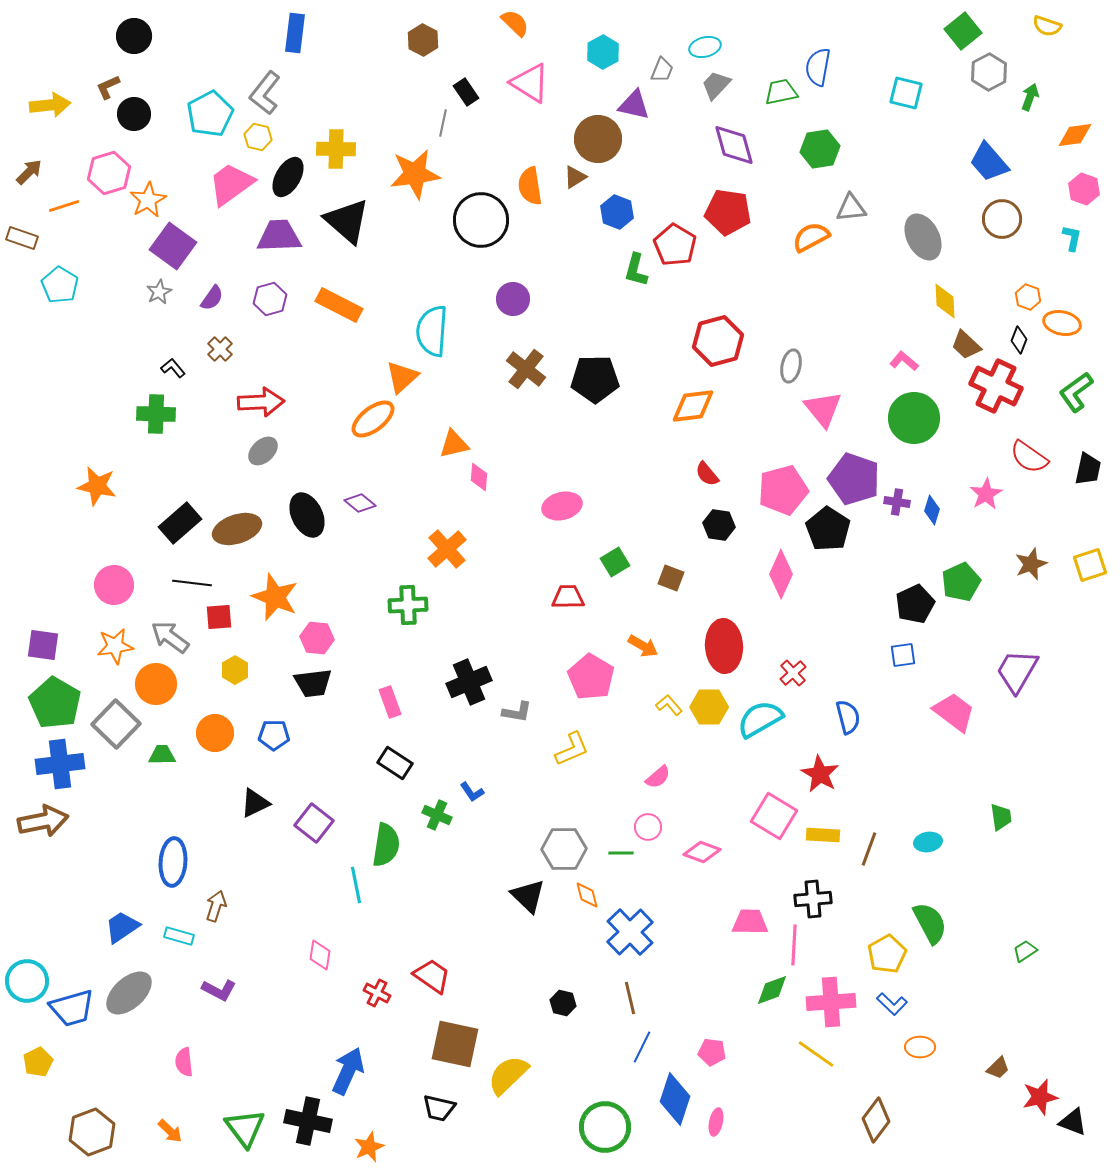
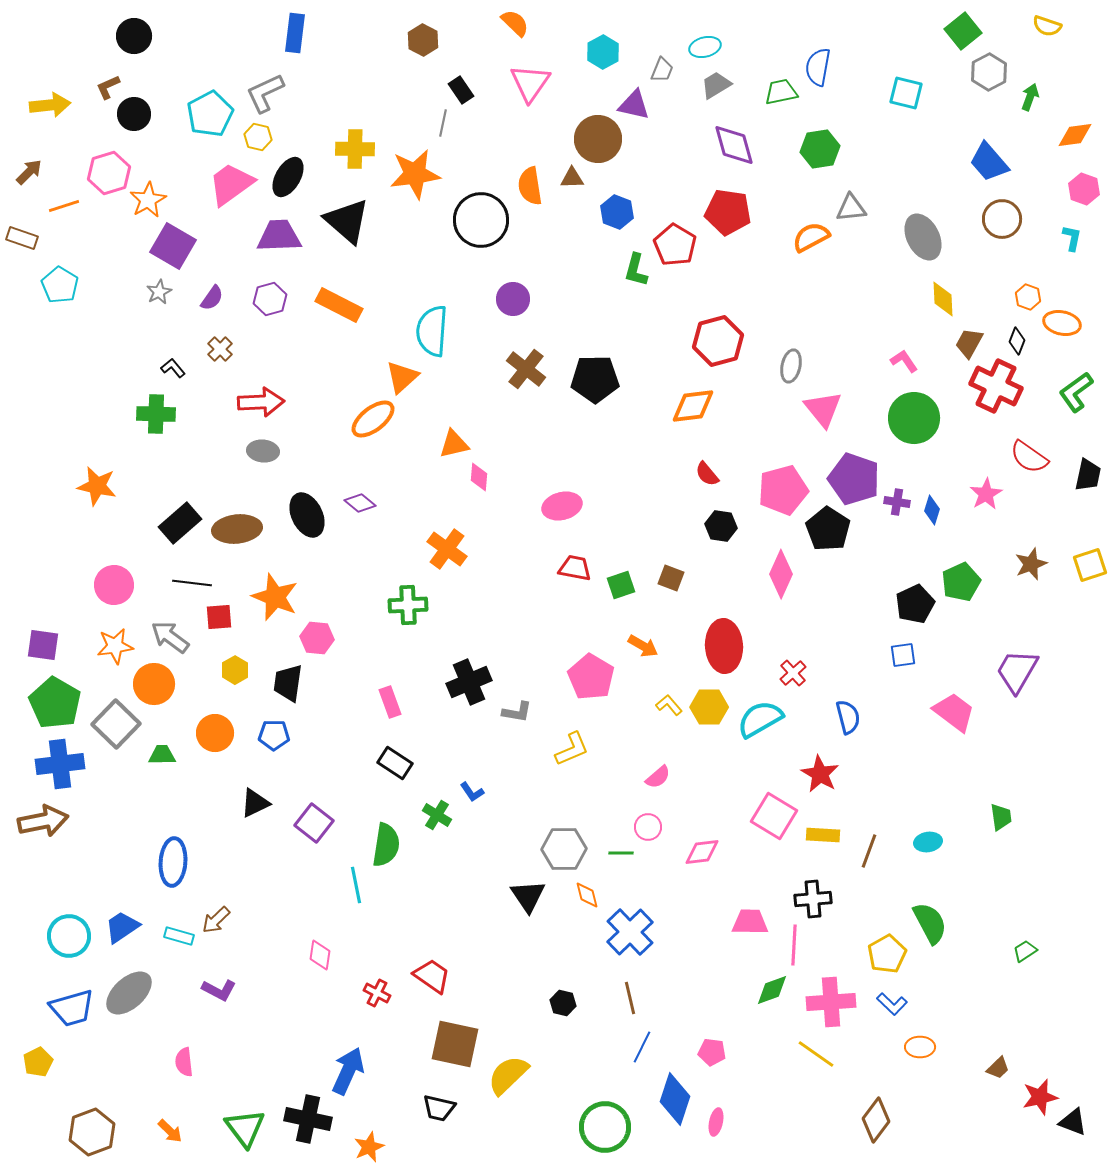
pink triangle at (530, 83): rotated 33 degrees clockwise
gray trapezoid at (716, 85): rotated 16 degrees clockwise
black rectangle at (466, 92): moved 5 px left, 2 px up
gray L-shape at (265, 93): rotated 27 degrees clockwise
yellow cross at (336, 149): moved 19 px right
brown triangle at (575, 177): moved 3 px left, 1 px down; rotated 30 degrees clockwise
purple square at (173, 246): rotated 6 degrees counterclockwise
yellow diamond at (945, 301): moved 2 px left, 2 px up
black diamond at (1019, 340): moved 2 px left, 1 px down
brown trapezoid at (966, 345): moved 3 px right, 2 px up; rotated 76 degrees clockwise
pink L-shape at (904, 361): rotated 16 degrees clockwise
gray ellipse at (263, 451): rotated 48 degrees clockwise
black trapezoid at (1088, 469): moved 6 px down
black hexagon at (719, 525): moved 2 px right, 1 px down
brown ellipse at (237, 529): rotated 12 degrees clockwise
orange cross at (447, 549): rotated 12 degrees counterclockwise
green square at (615, 562): moved 6 px right, 23 px down; rotated 12 degrees clockwise
red trapezoid at (568, 597): moved 7 px right, 29 px up; rotated 12 degrees clockwise
black trapezoid at (313, 683): moved 25 px left; rotated 105 degrees clockwise
orange circle at (156, 684): moved 2 px left
green cross at (437, 815): rotated 8 degrees clockwise
brown line at (869, 849): moved 2 px down
pink diamond at (702, 852): rotated 27 degrees counterclockwise
black triangle at (528, 896): rotated 12 degrees clockwise
brown arrow at (216, 906): moved 14 px down; rotated 152 degrees counterclockwise
cyan circle at (27, 981): moved 42 px right, 45 px up
black cross at (308, 1121): moved 2 px up
